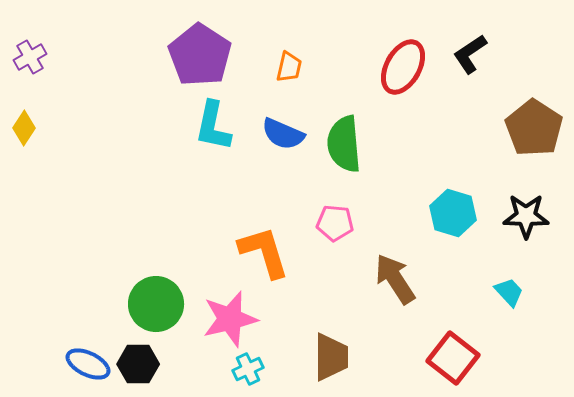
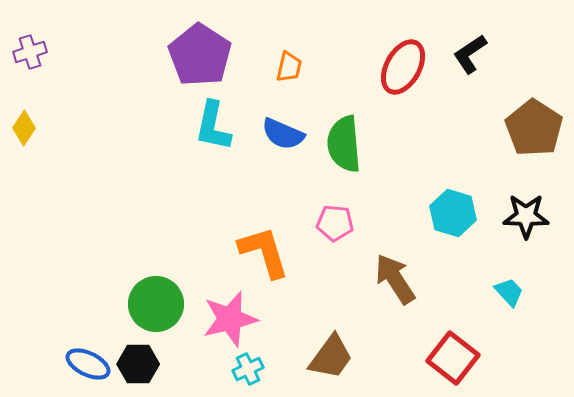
purple cross: moved 5 px up; rotated 12 degrees clockwise
brown trapezoid: rotated 36 degrees clockwise
